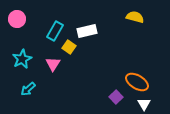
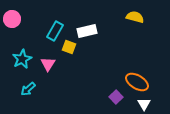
pink circle: moved 5 px left
yellow square: rotated 16 degrees counterclockwise
pink triangle: moved 5 px left
